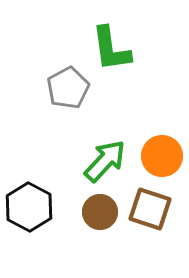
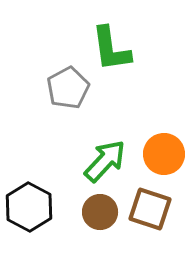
orange circle: moved 2 px right, 2 px up
